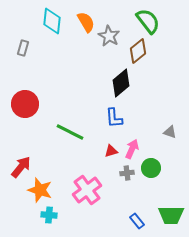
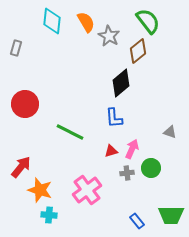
gray rectangle: moved 7 px left
